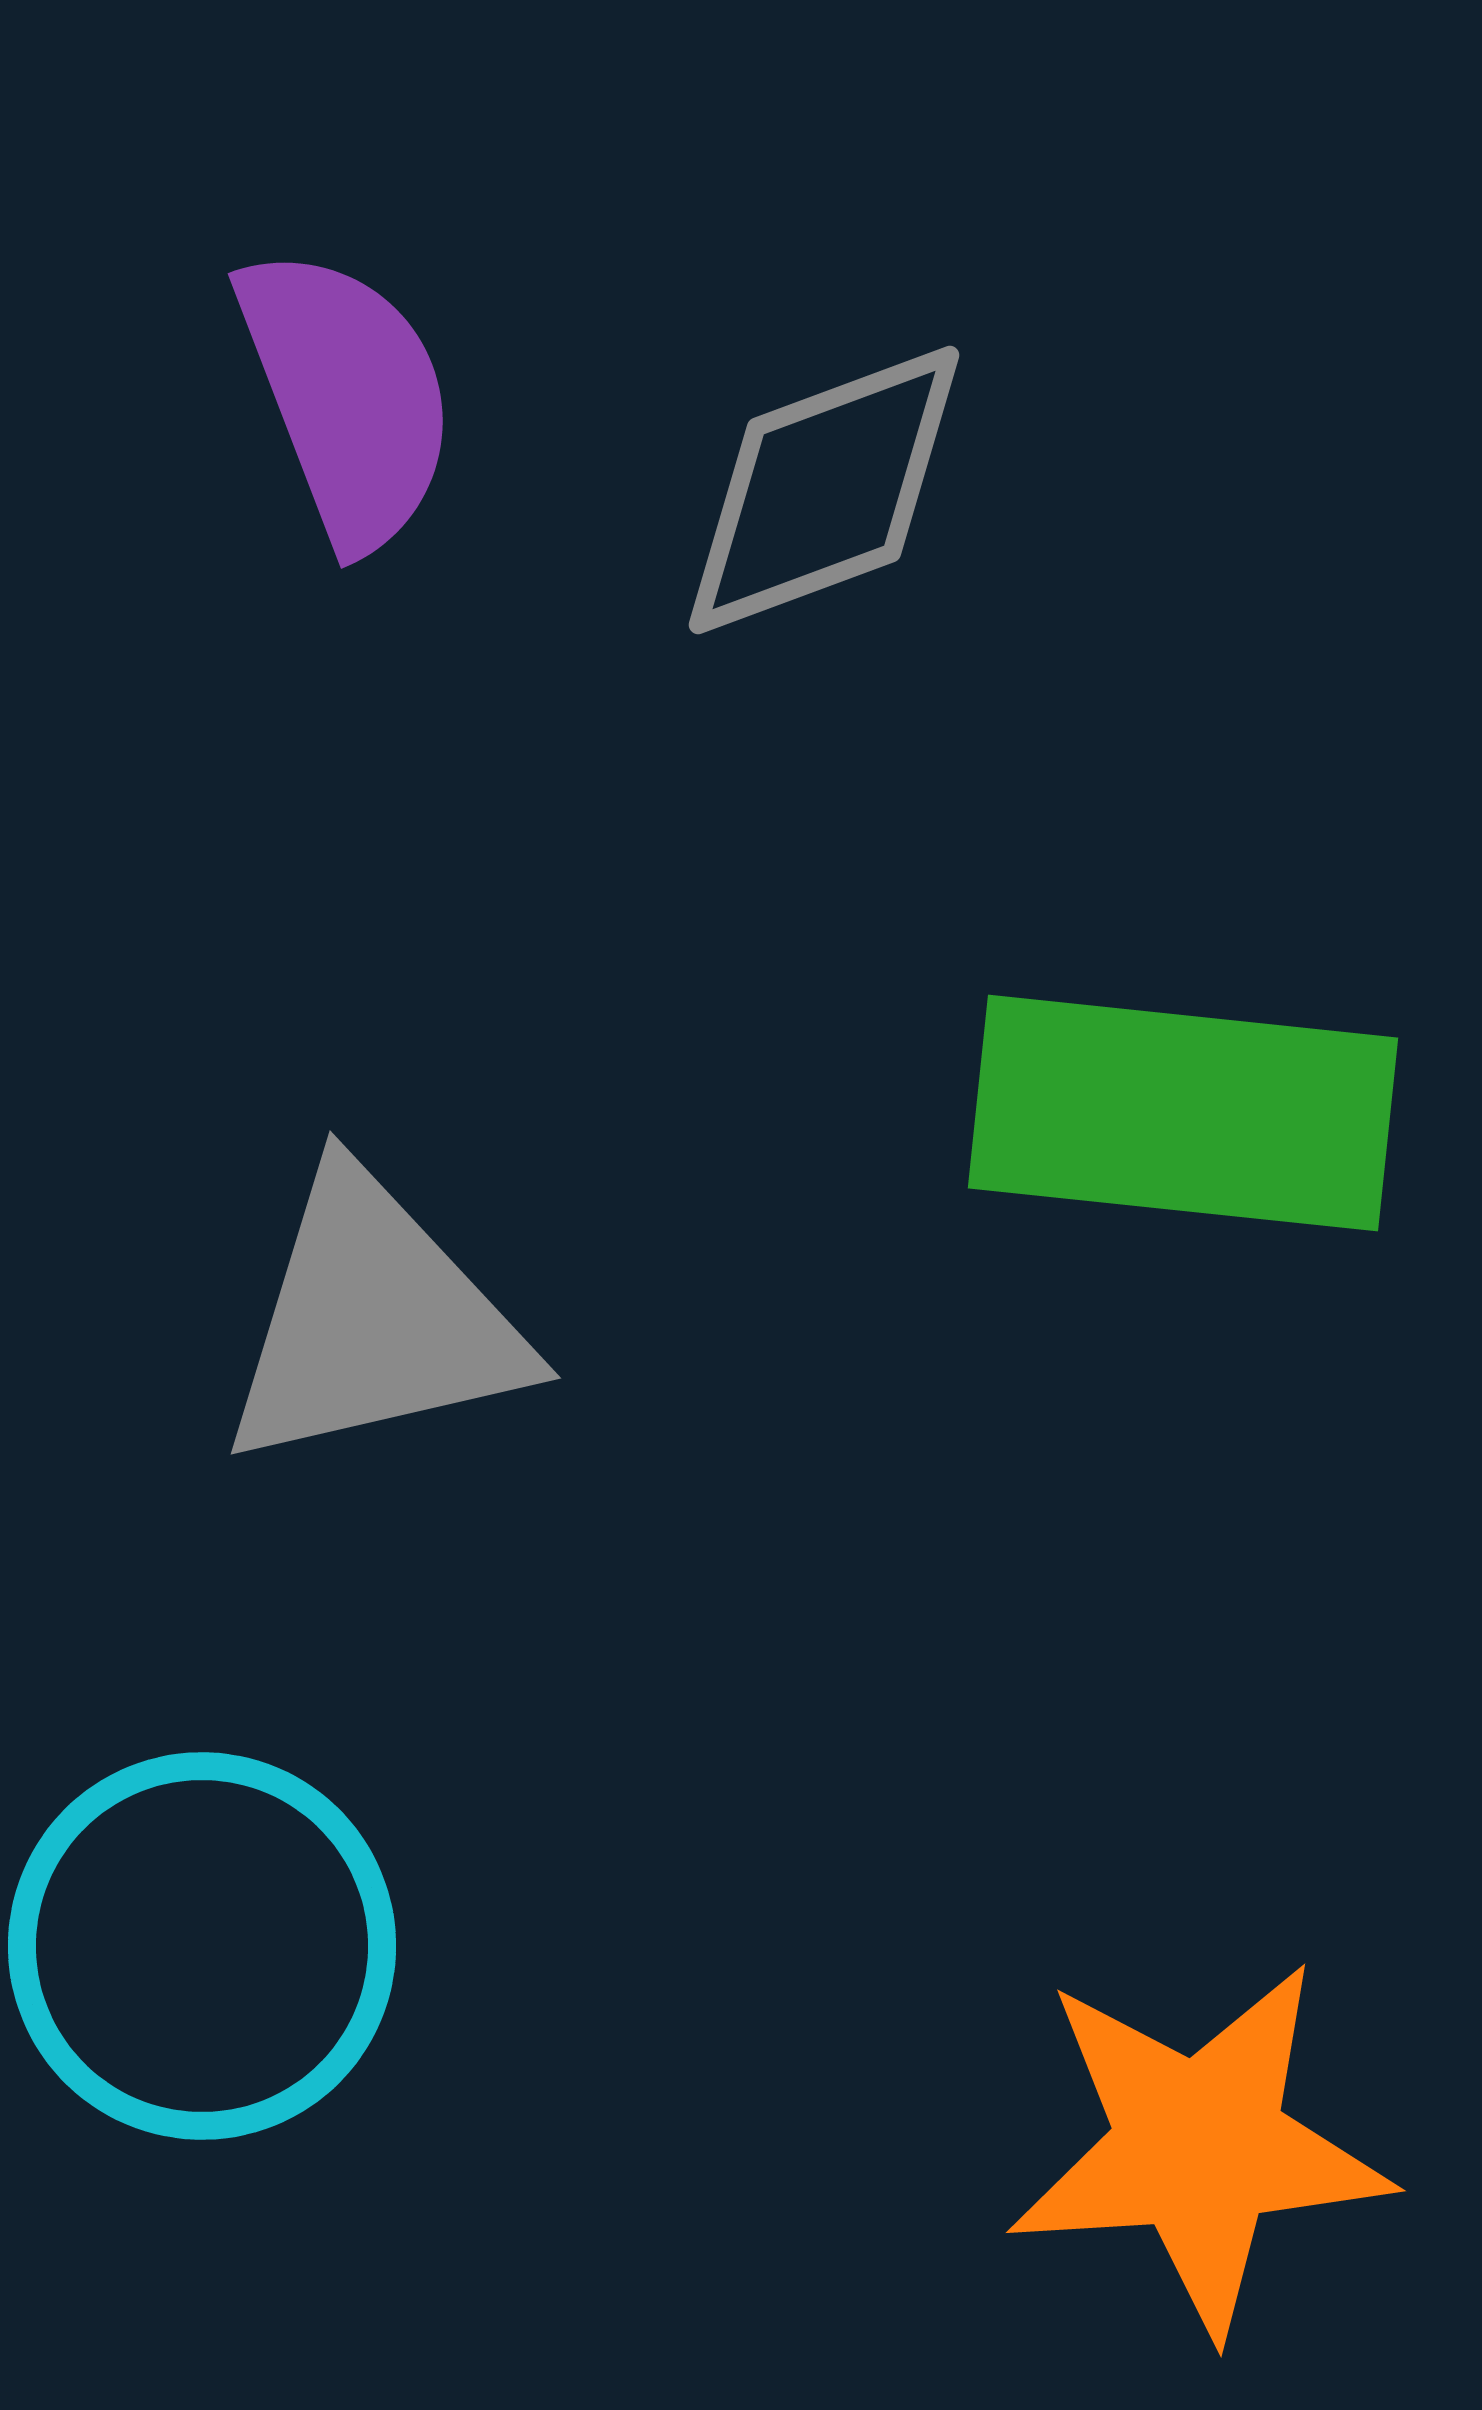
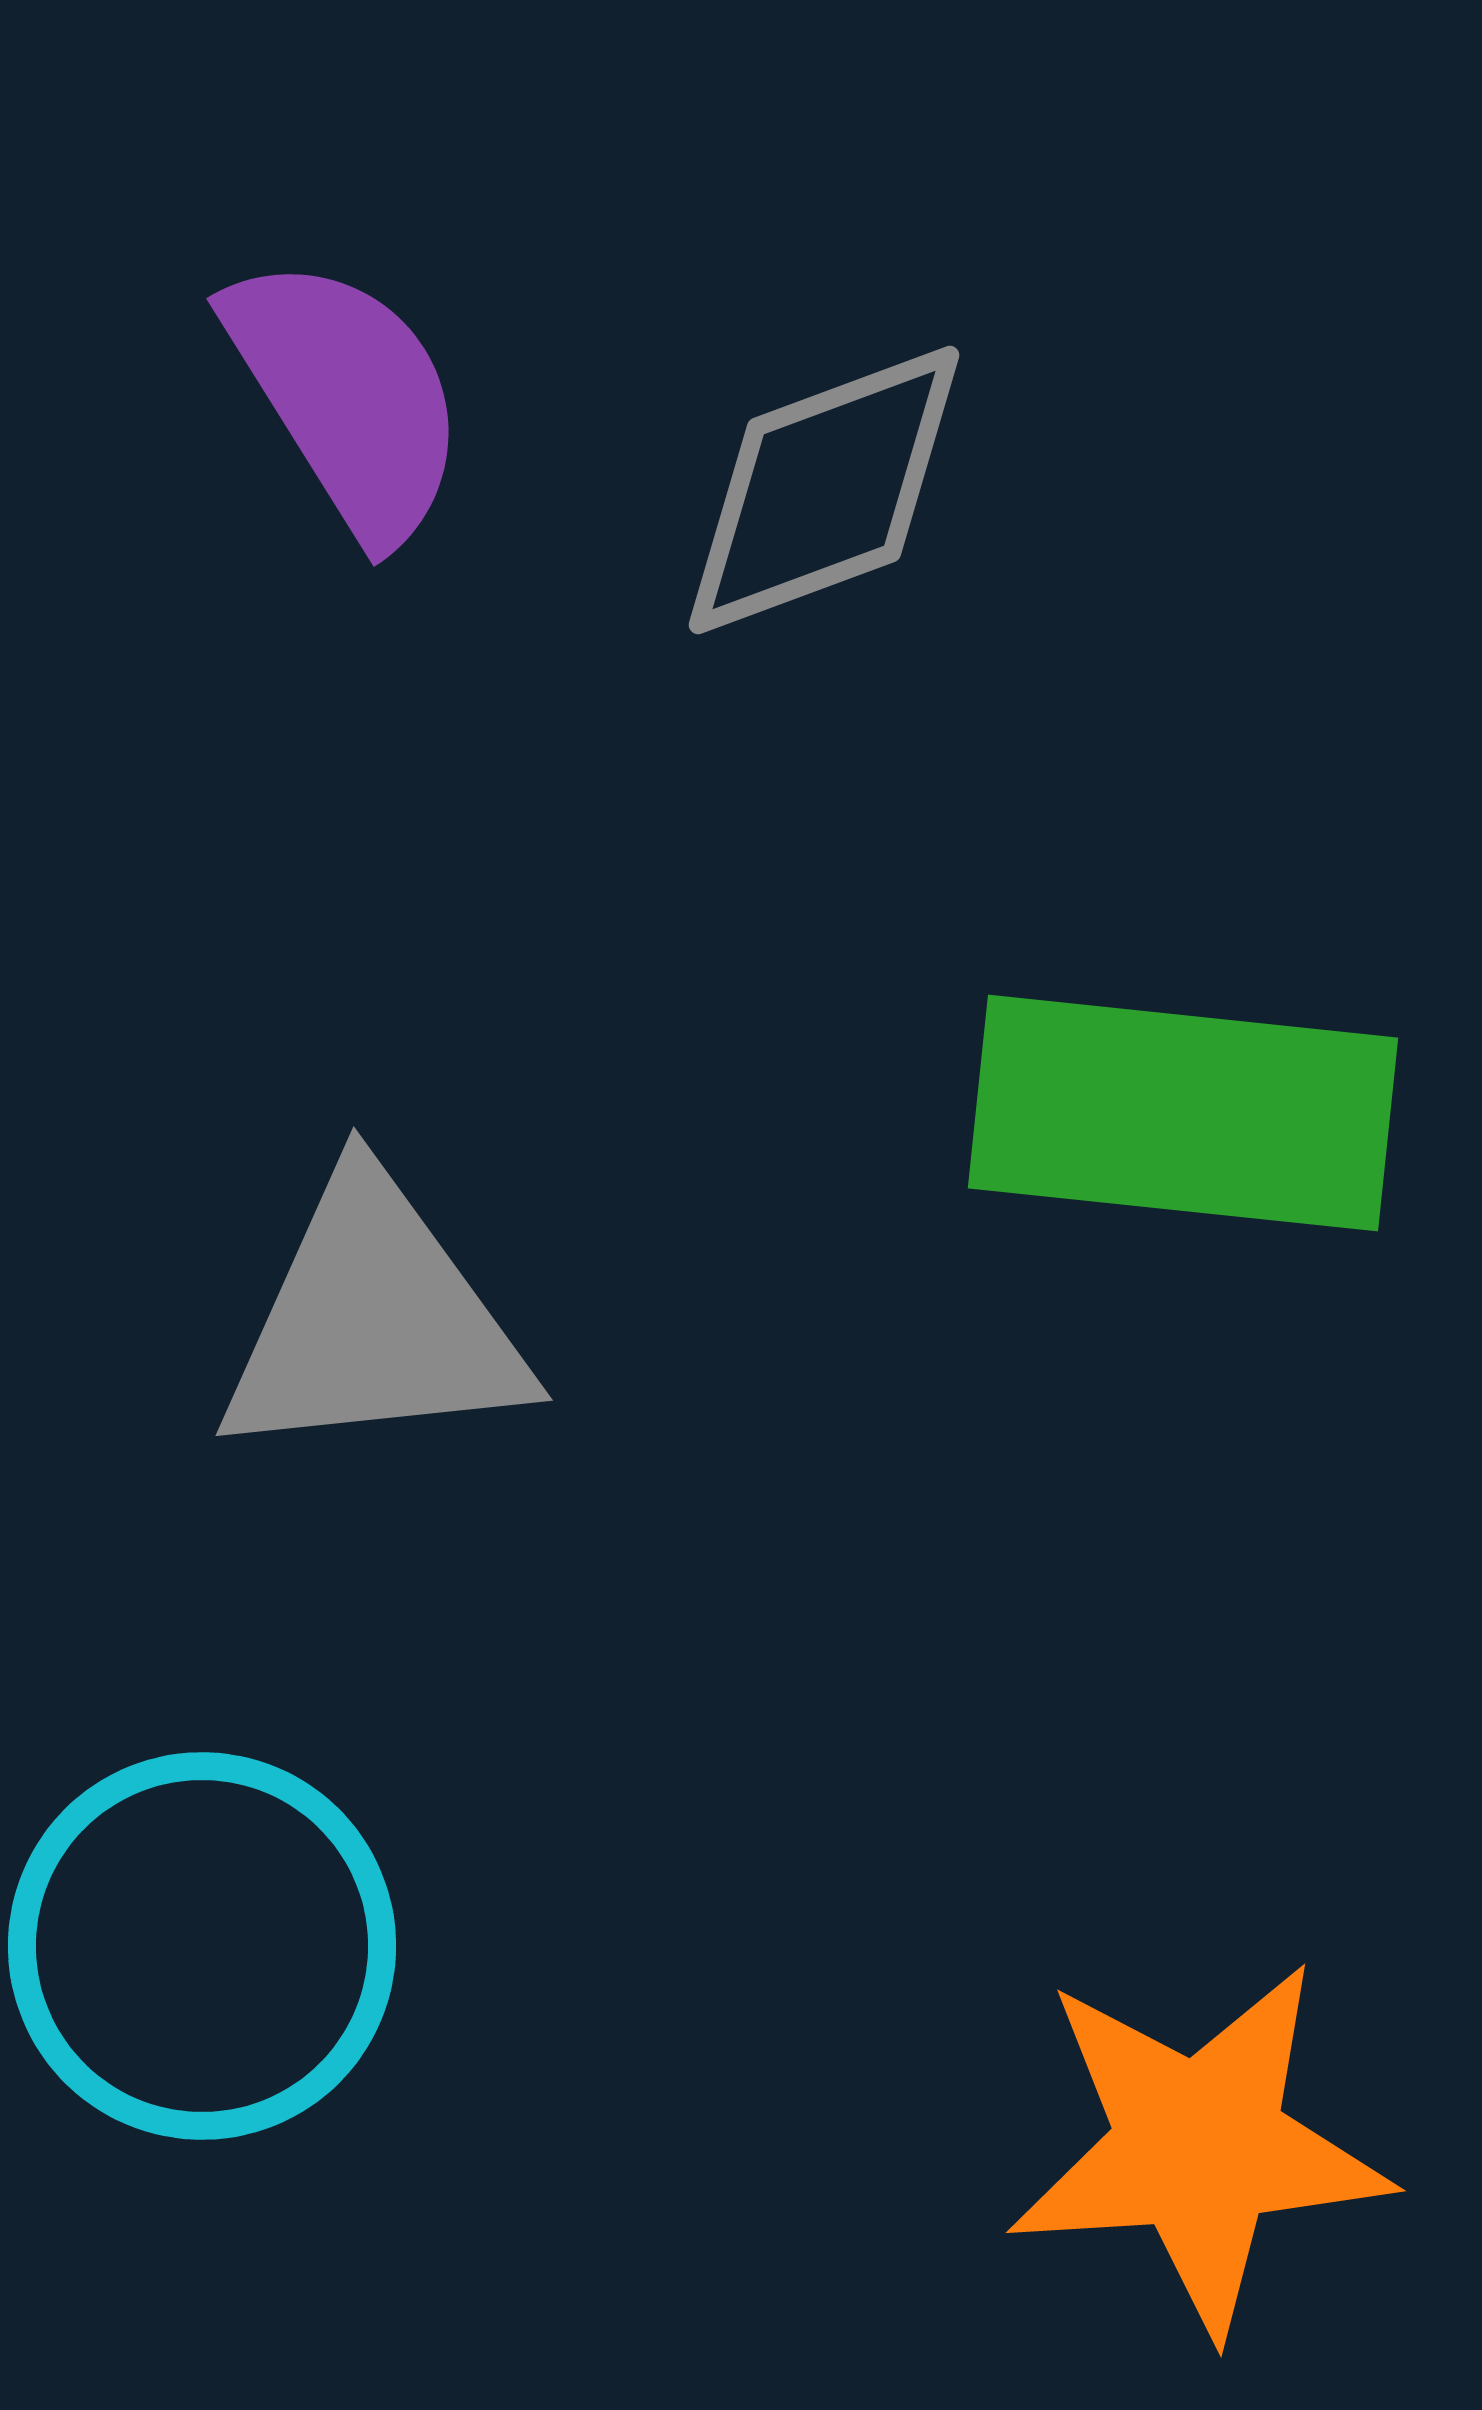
purple semicircle: rotated 11 degrees counterclockwise
gray triangle: rotated 7 degrees clockwise
